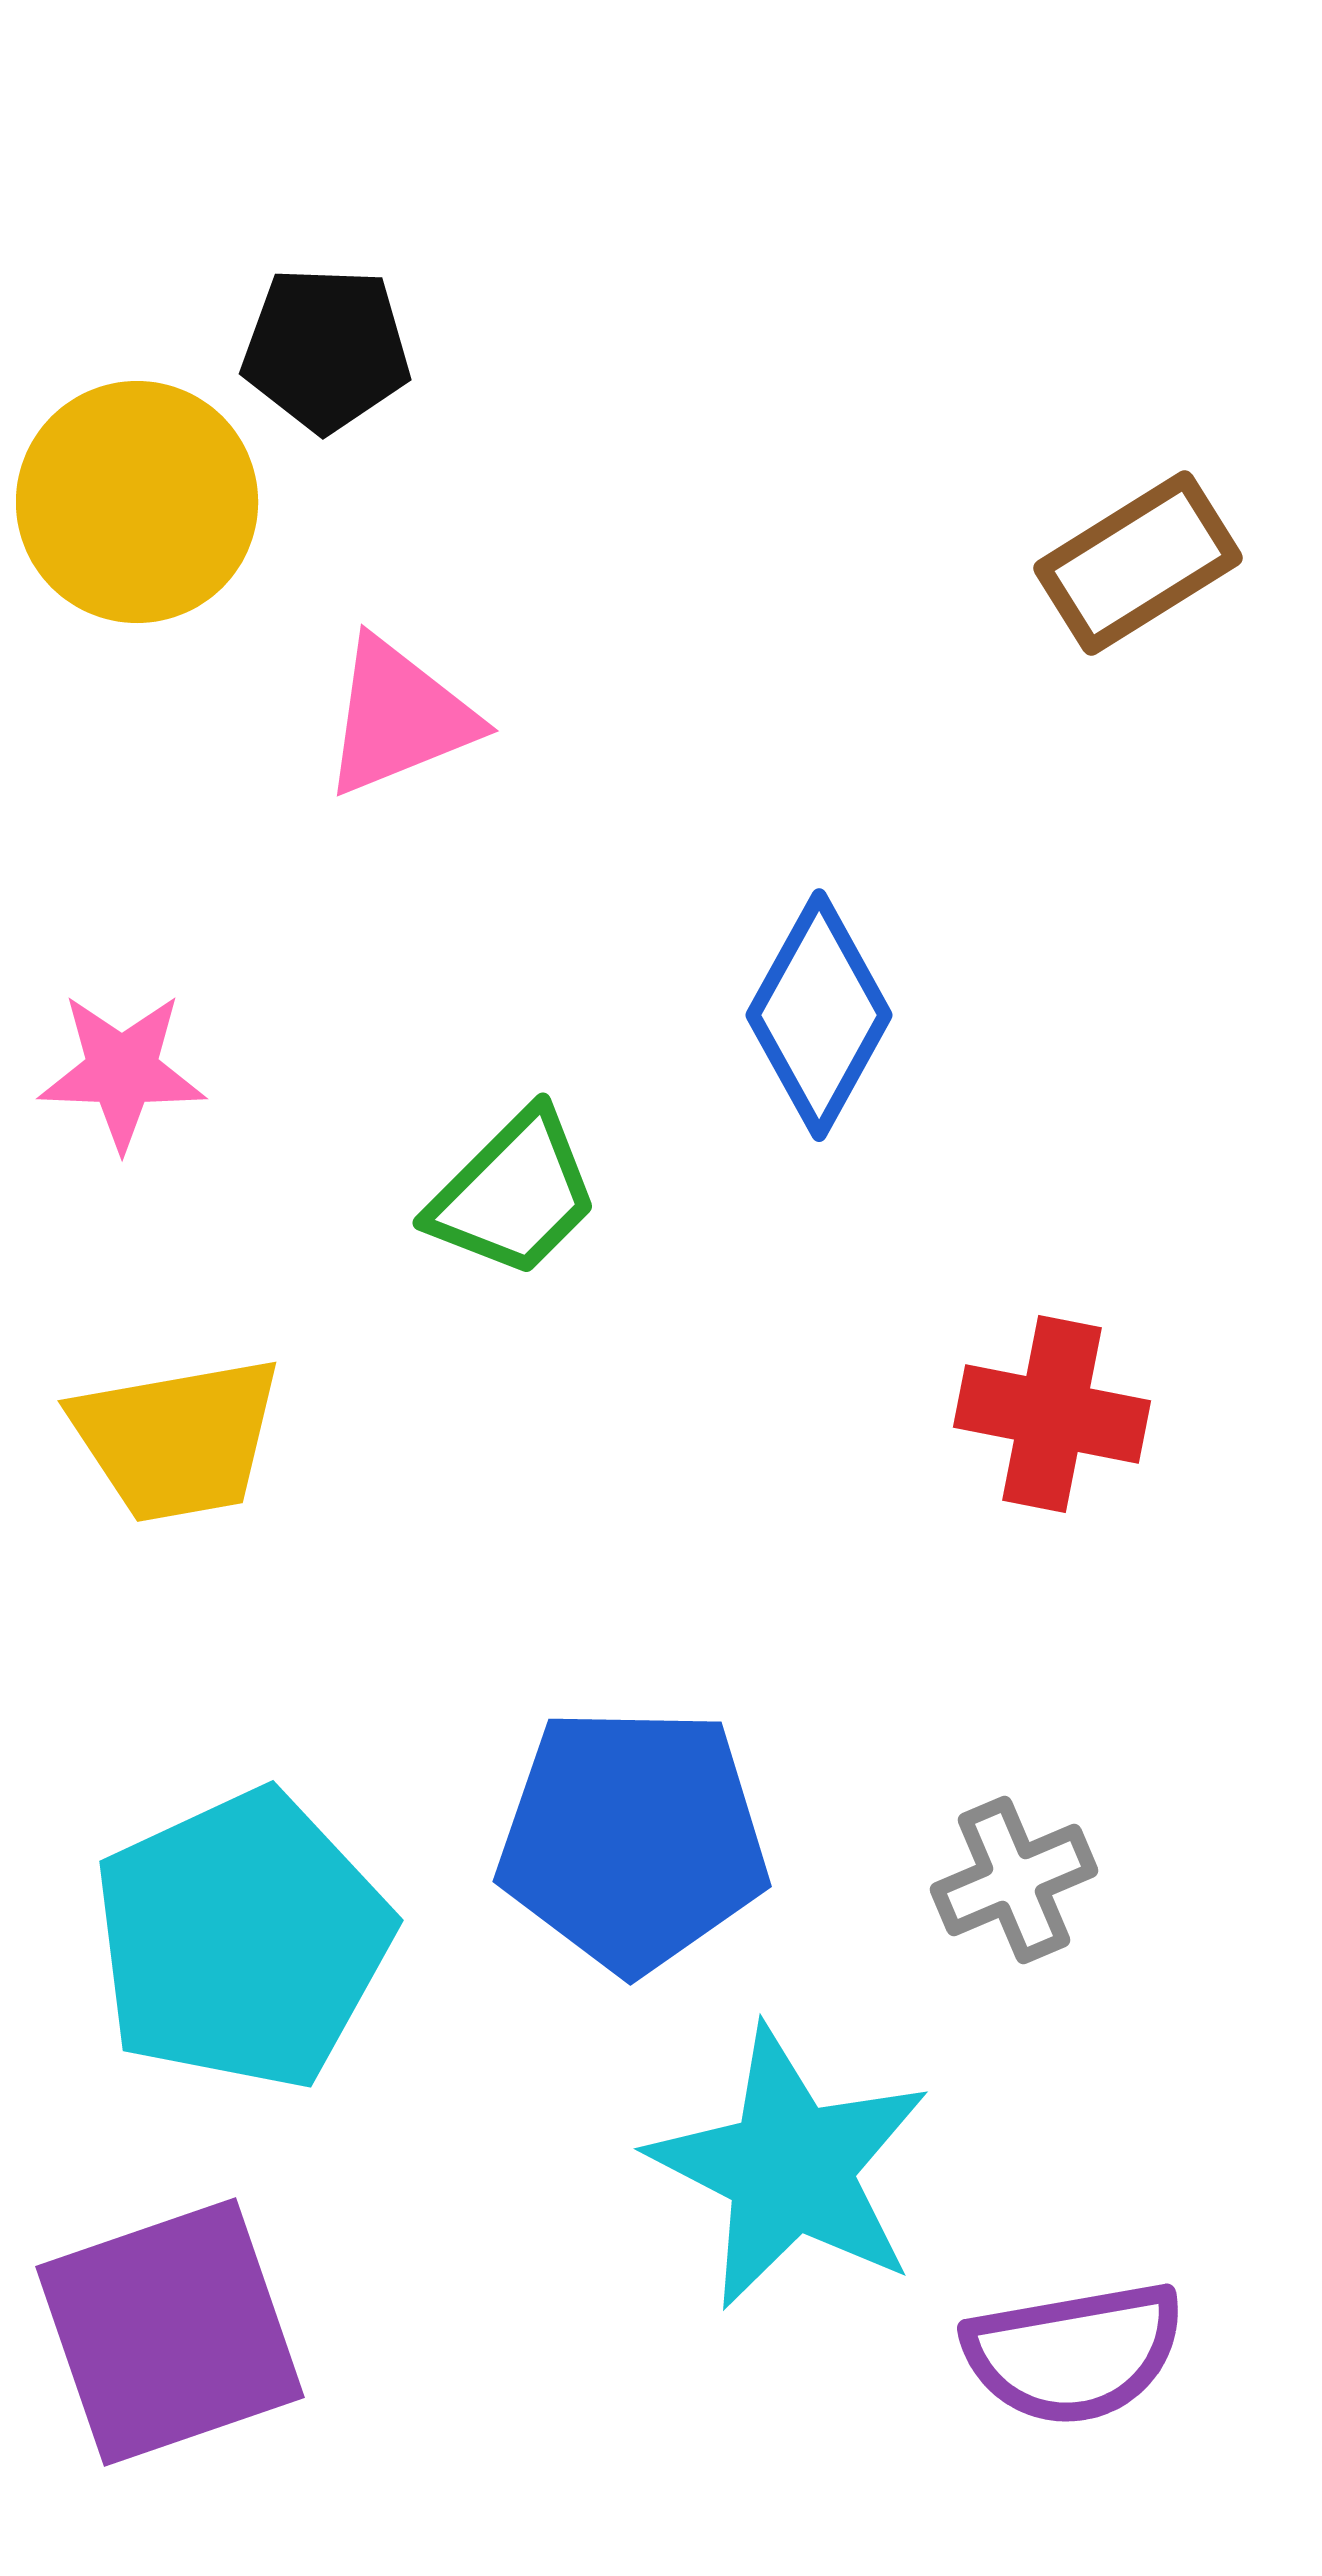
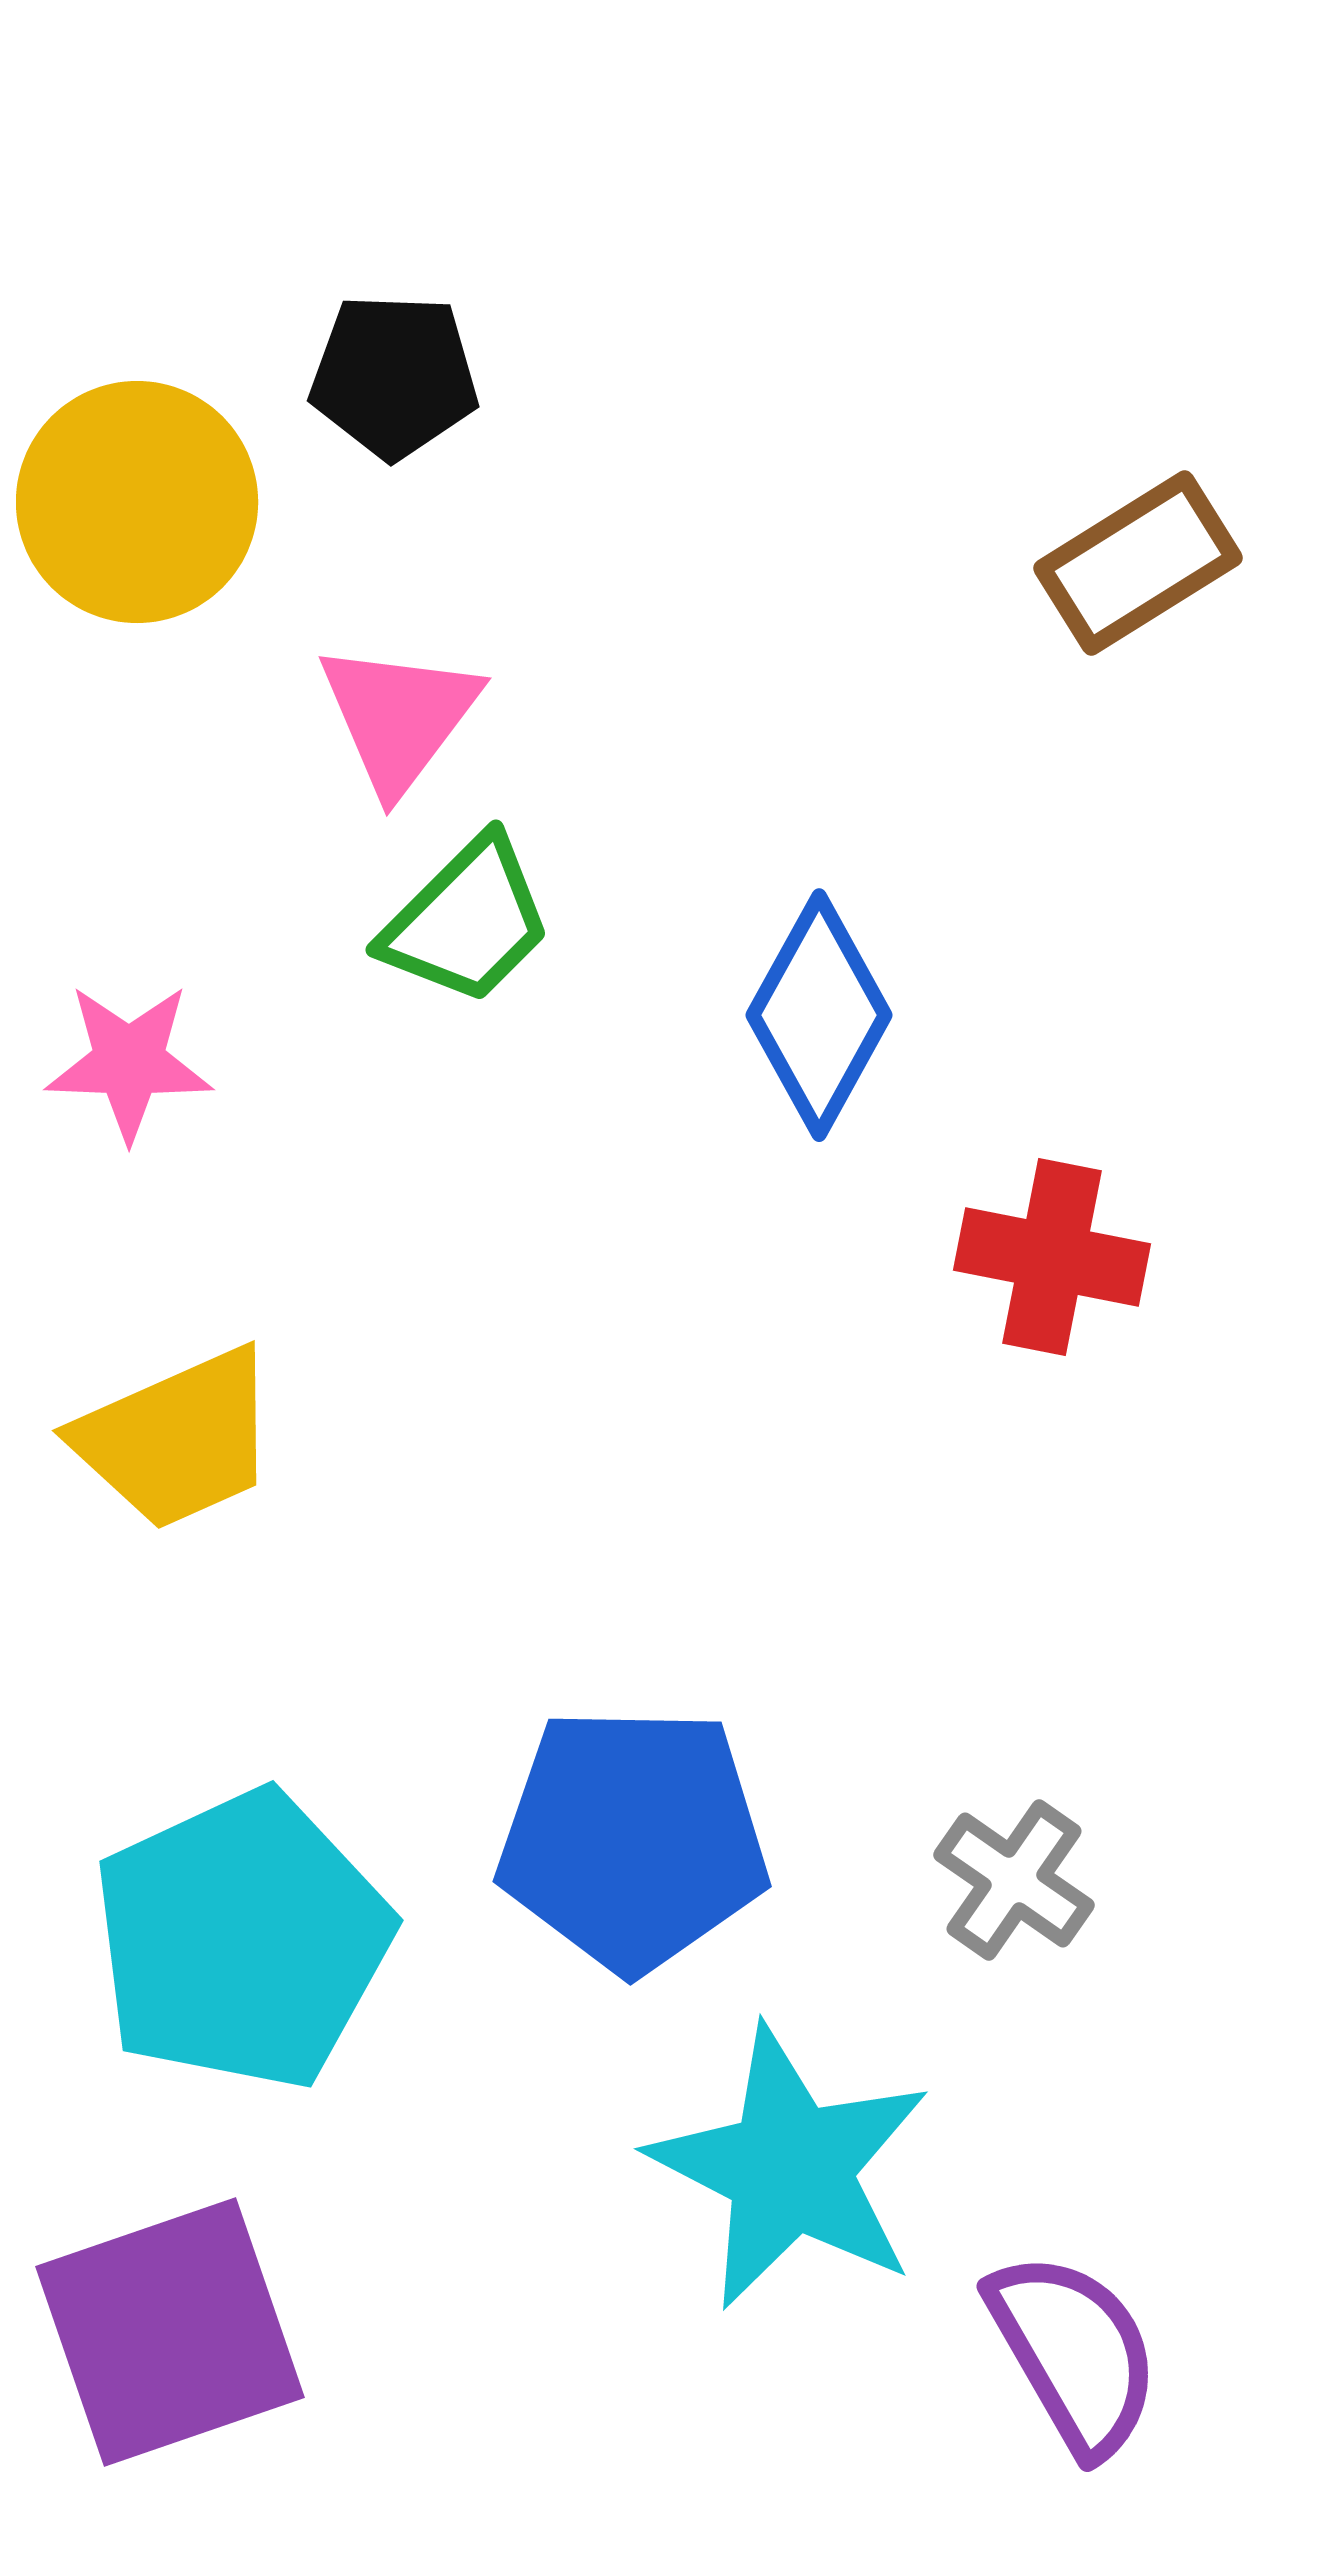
black pentagon: moved 68 px right, 27 px down
pink triangle: rotated 31 degrees counterclockwise
pink star: moved 7 px right, 9 px up
green trapezoid: moved 47 px left, 273 px up
red cross: moved 157 px up
yellow trapezoid: rotated 14 degrees counterclockwise
gray cross: rotated 32 degrees counterclockwise
purple semicircle: rotated 110 degrees counterclockwise
